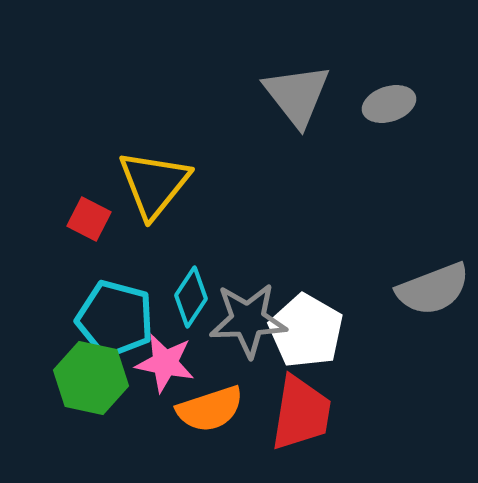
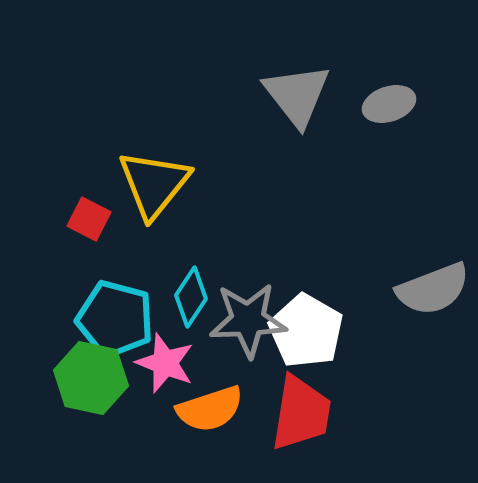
pink star: rotated 10 degrees clockwise
